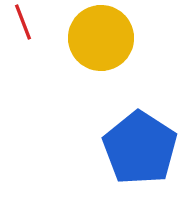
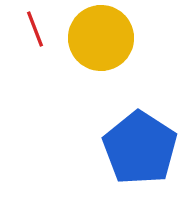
red line: moved 12 px right, 7 px down
